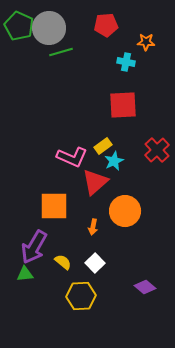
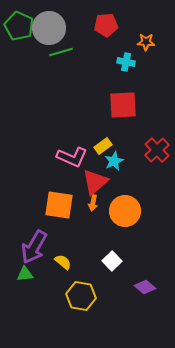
orange square: moved 5 px right, 1 px up; rotated 8 degrees clockwise
orange arrow: moved 24 px up
white square: moved 17 px right, 2 px up
yellow hexagon: rotated 12 degrees clockwise
